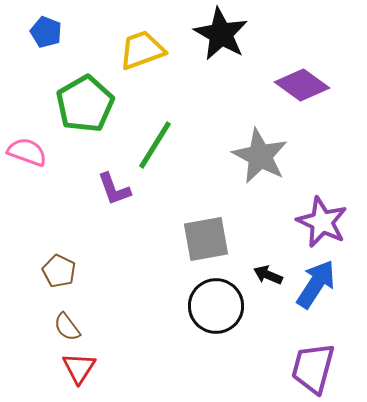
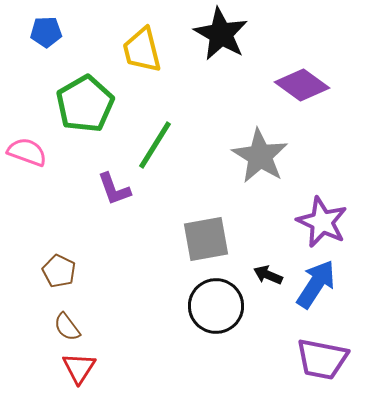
blue pentagon: rotated 24 degrees counterclockwise
yellow trapezoid: rotated 84 degrees counterclockwise
gray star: rotated 4 degrees clockwise
purple trapezoid: moved 9 px right, 9 px up; rotated 94 degrees counterclockwise
